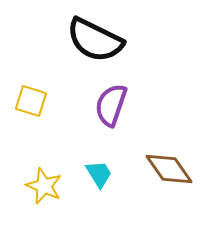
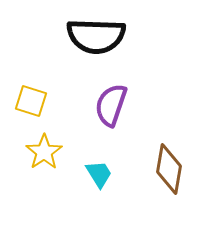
black semicircle: moved 1 px right, 4 px up; rotated 24 degrees counterclockwise
brown diamond: rotated 45 degrees clockwise
yellow star: moved 34 px up; rotated 15 degrees clockwise
